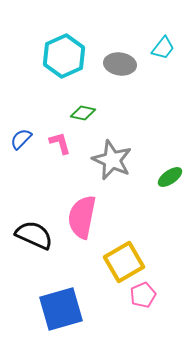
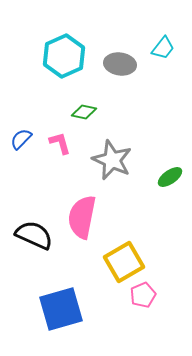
green diamond: moved 1 px right, 1 px up
